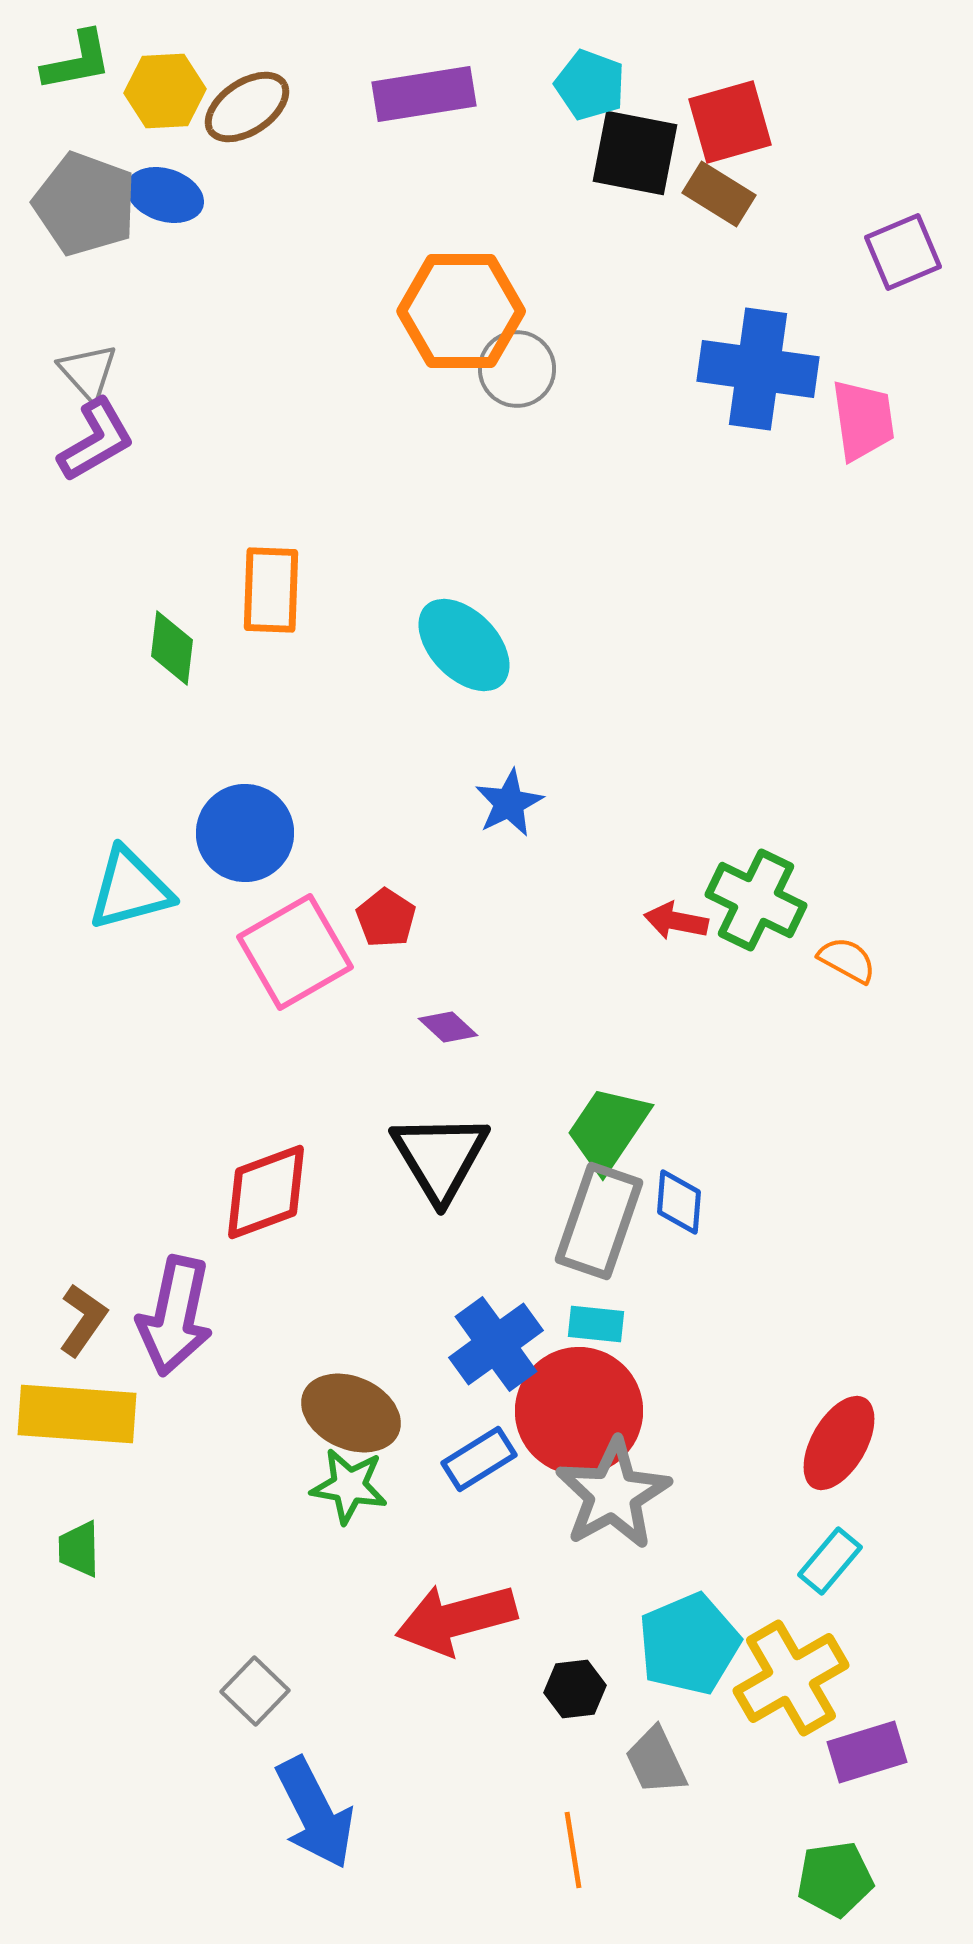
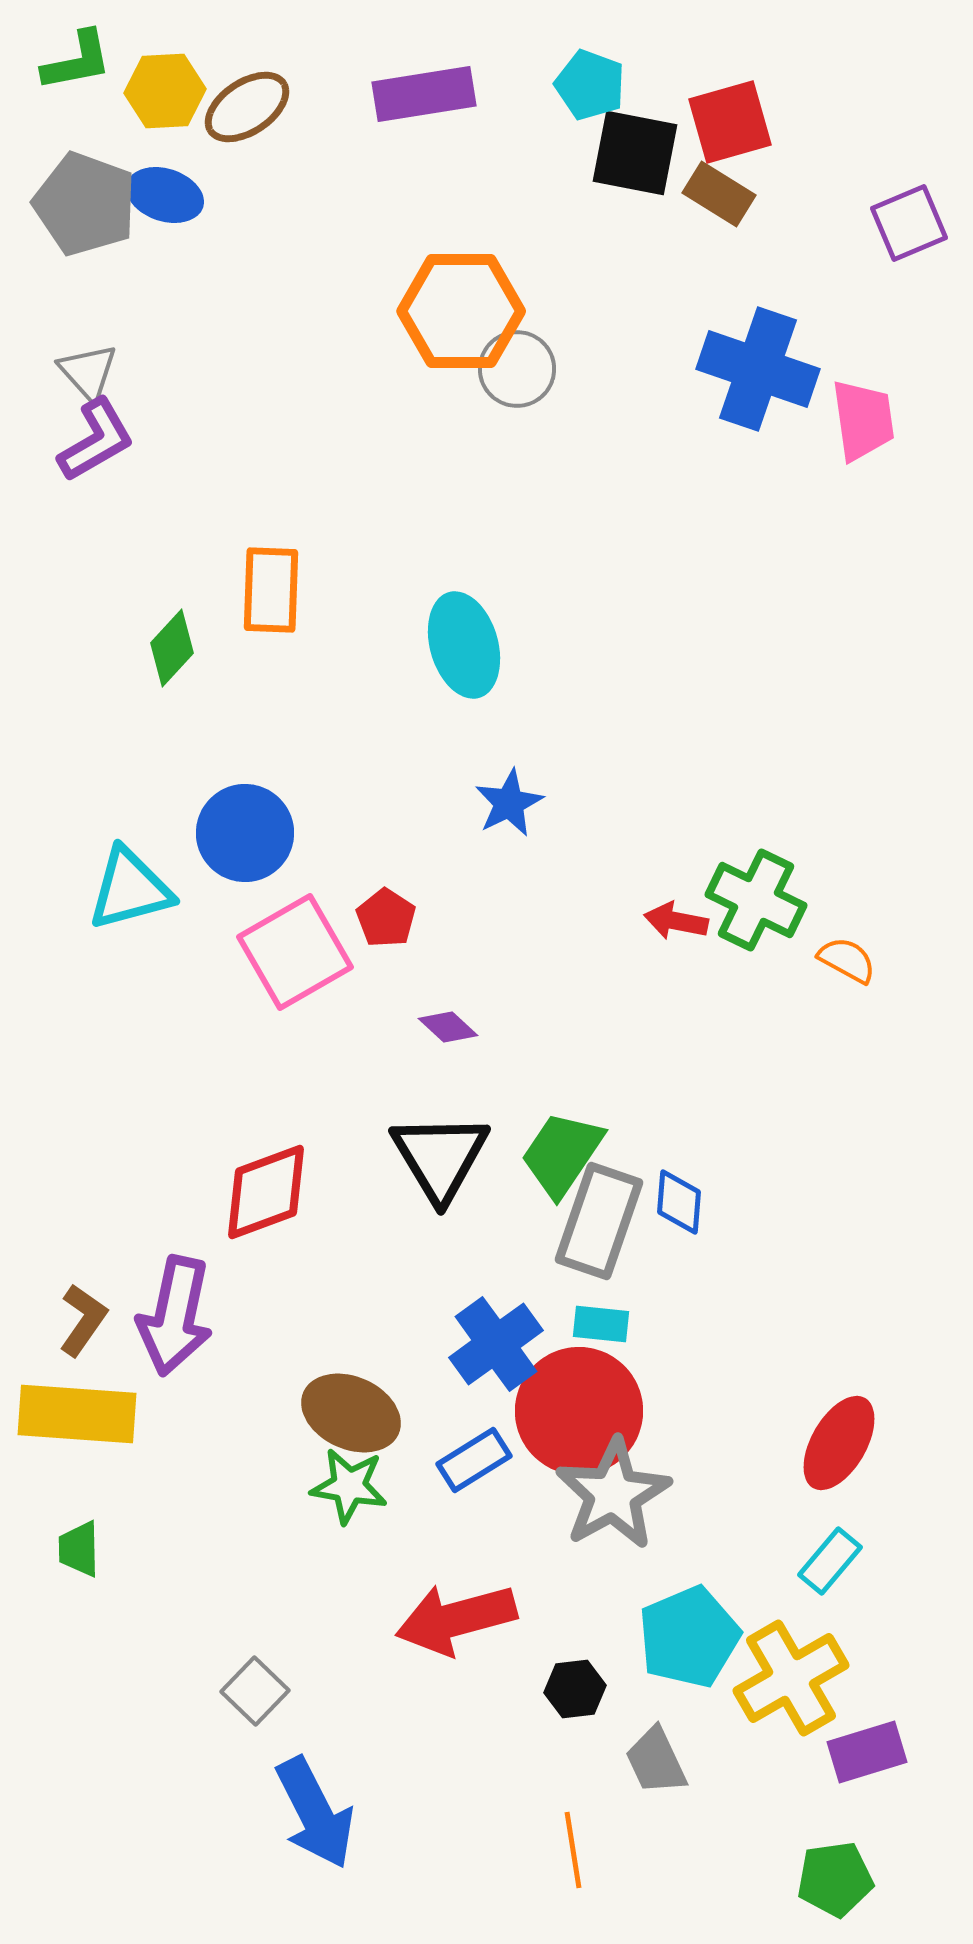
purple square at (903, 252): moved 6 px right, 29 px up
blue cross at (758, 369): rotated 11 degrees clockwise
cyan ellipse at (464, 645): rotated 28 degrees clockwise
green diamond at (172, 648): rotated 36 degrees clockwise
green trapezoid at (608, 1129): moved 46 px left, 25 px down
cyan rectangle at (596, 1324): moved 5 px right
blue rectangle at (479, 1459): moved 5 px left, 1 px down
cyan pentagon at (689, 1644): moved 7 px up
